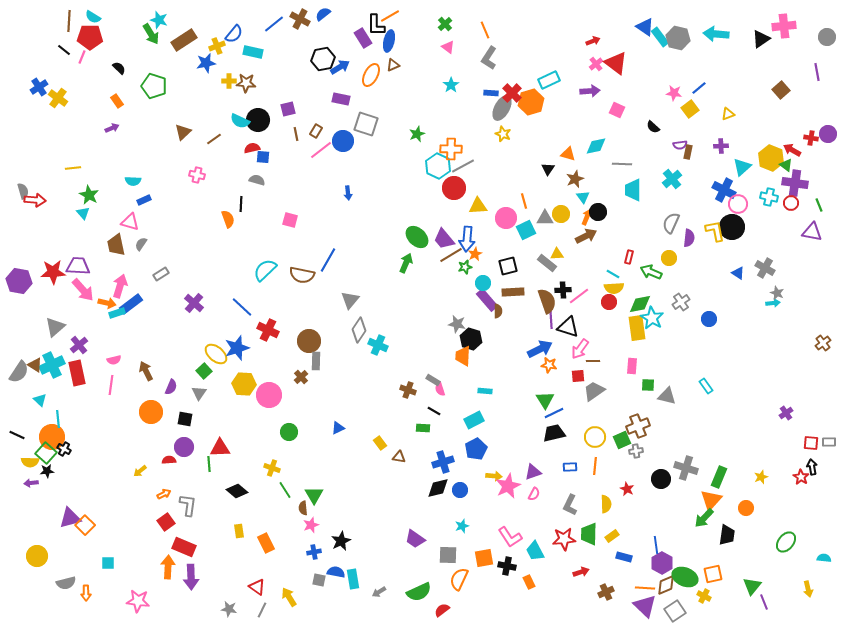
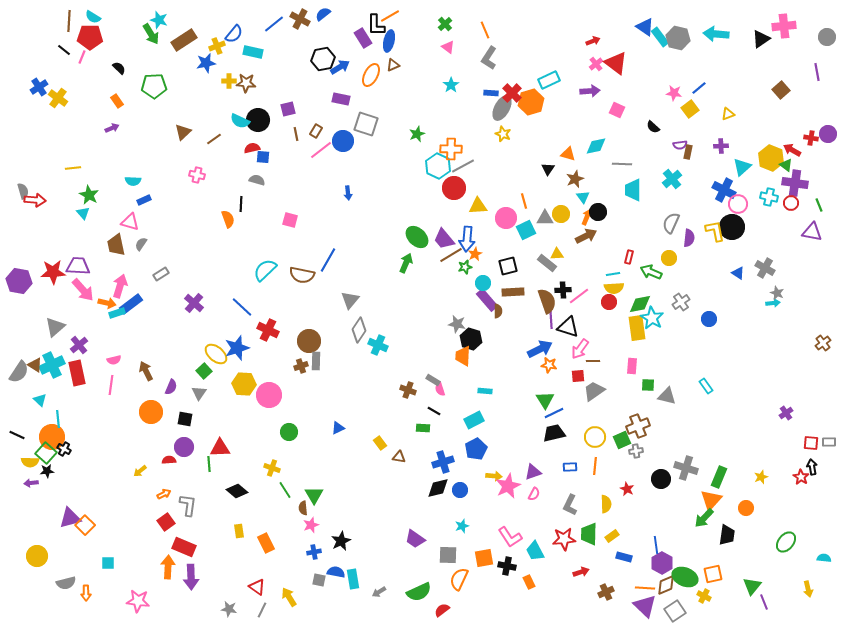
green pentagon at (154, 86): rotated 20 degrees counterclockwise
cyan line at (613, 274): rotated 40 degrees counterclockwise
brown cross at (301, 377): moved 11 px up; rotated 24 degrees clockwise
